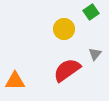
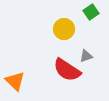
gray triangle: moved 9 px left, 2 px down; rotated 32 degrees clockwise
red semicircle: rotated 112 degrees counterclockwise
orange triangle: rotated 45 degrees clockwise
